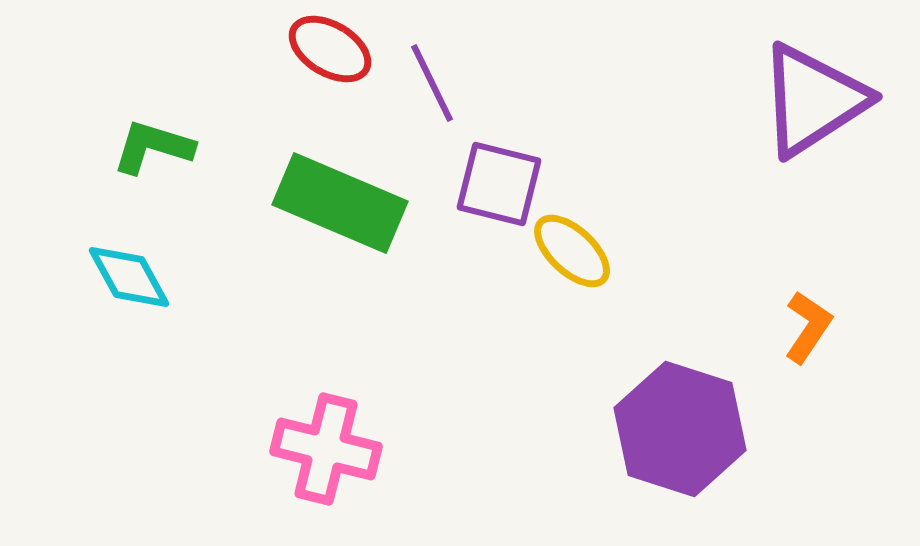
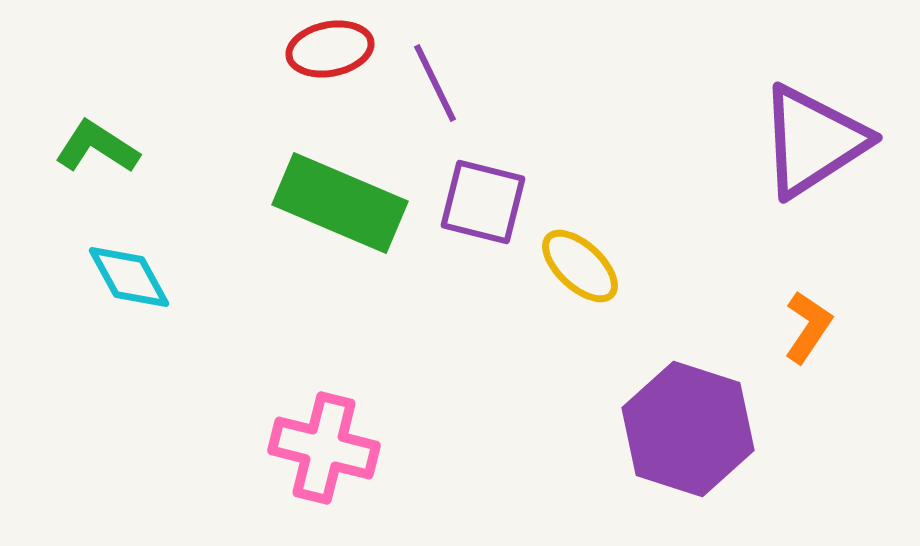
red ellipse: rotated 42 degrees counterclockwise
purple line: moved 3 px right
purple triangle: moved 41 px down
green L-shape: moved 56 px left; rotated 16 degrees clockwise
purple square: moved 16 px left, 18 px down
yellow ellipse: moved 8 px right, 15 px down
purple hexagon: moved 8 px right
pink cross: moved 2 px left, 1 px up
